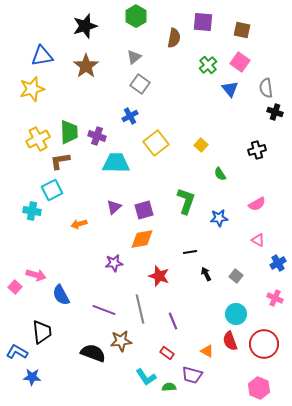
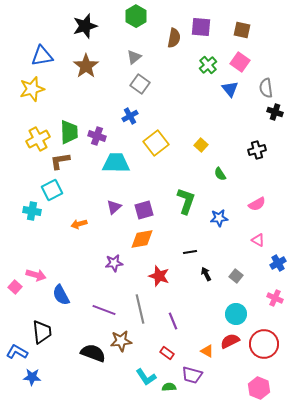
purple square at (203, 22): moved 2 px left, 5 px down
red semicircle at (230, 341): rotated 84 degrees clockwise
